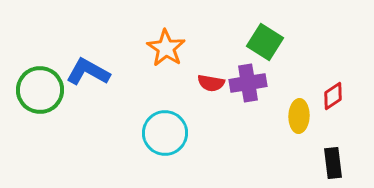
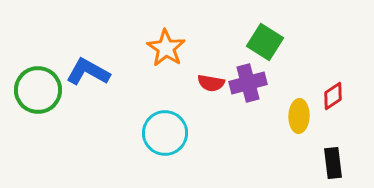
purple cross: rotated 6 degrees counterclockwise
green circle: moved 2 px left
